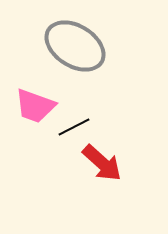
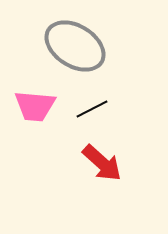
pink trapezoid: rotated 15 degrees counterclockwise
black line: moved 18 px right, 18 px up
